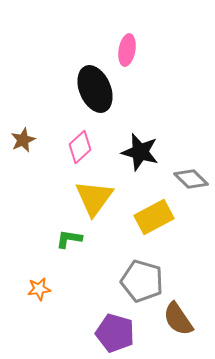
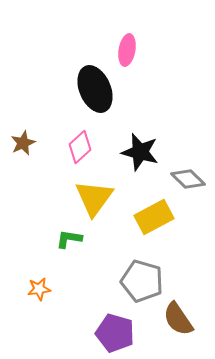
brown star: moved 3 px down
gray diamond: moved 3 px left
